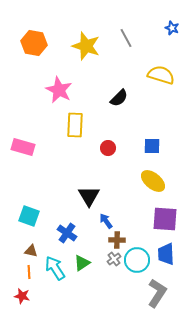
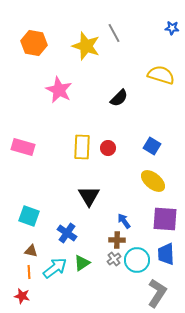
blue star: rotated 16 degrees counterclockwise
gray line: moved 12 px left, 5 px up
yellow rectangle: moved 7 px right, 22 px down
blue square: rotated 30 degrees clockwise
blue arrow: moved 18 px right
cyan arrow: rotated 85 degrees clockwise
